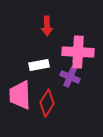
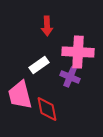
white rectangle: rotated 24 degrees counterclockwise
pink trapezoid: rotated 12 degrees counterclockwise
red diamond: moved 6 px down; rotated 44 degrees counterclockwise
